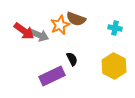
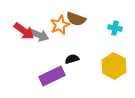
black semicircle: rotated 80 degrees counterclockwise
